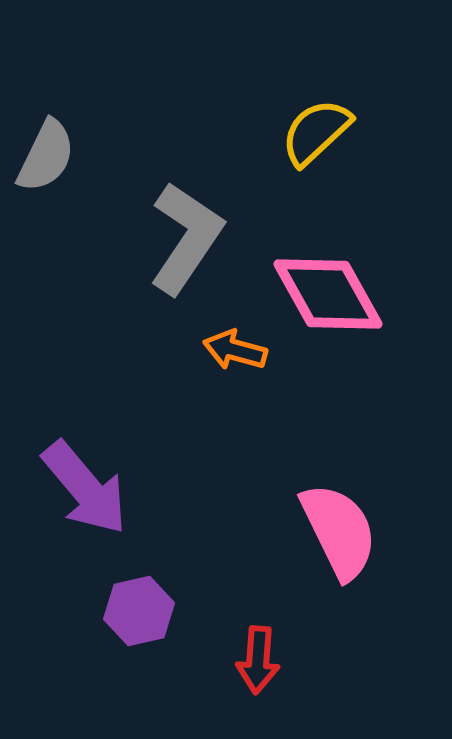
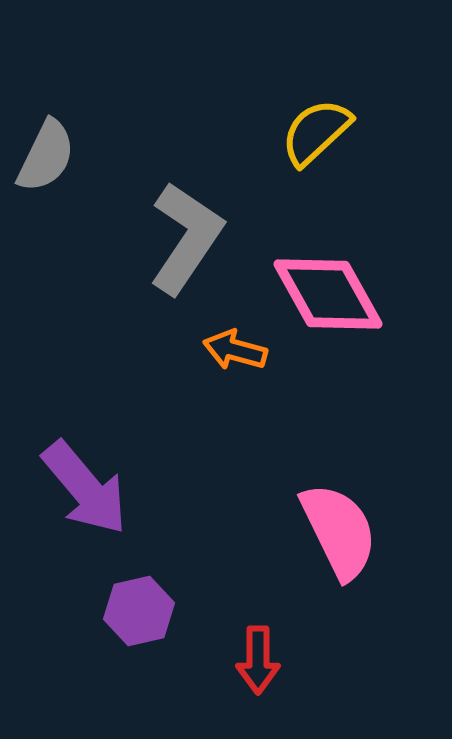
red arrow: rotated 4 degrees counterclockwise
